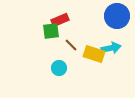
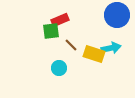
blue circle: moved 1 px up
